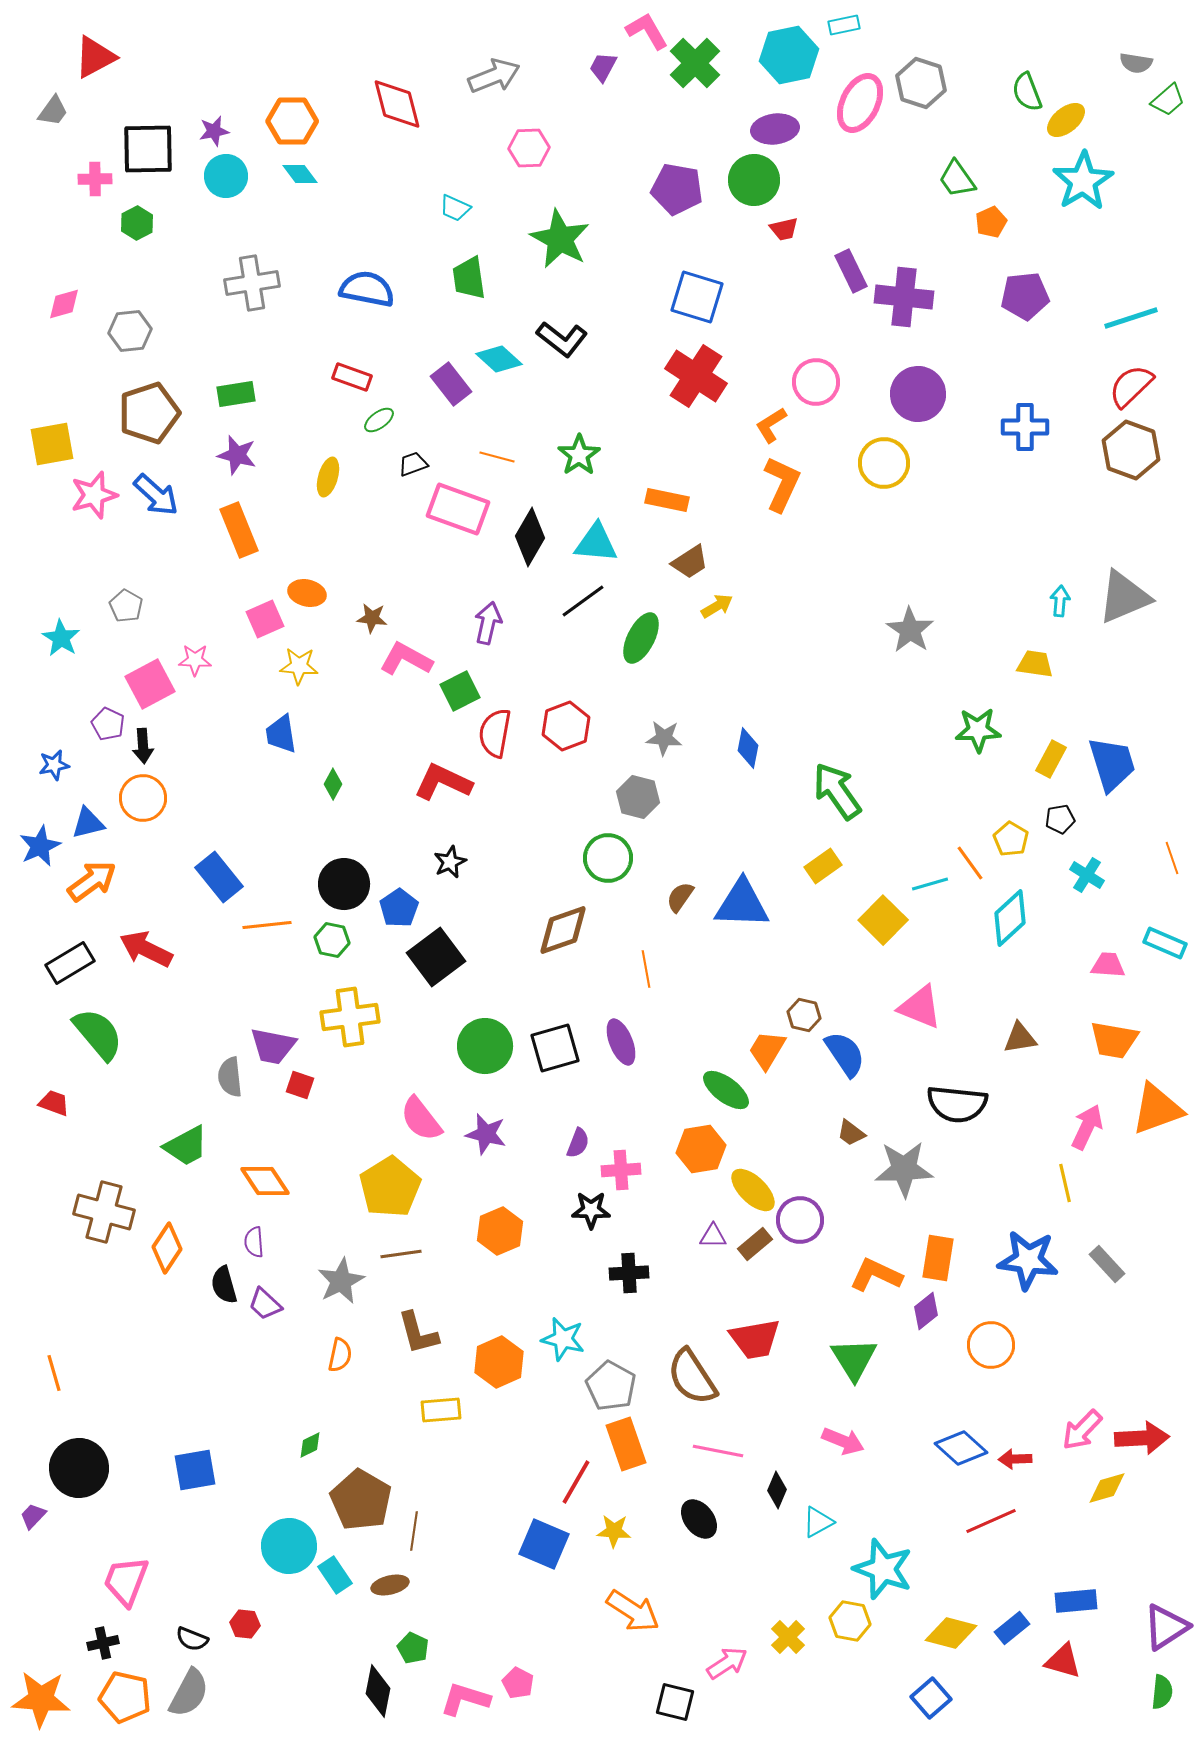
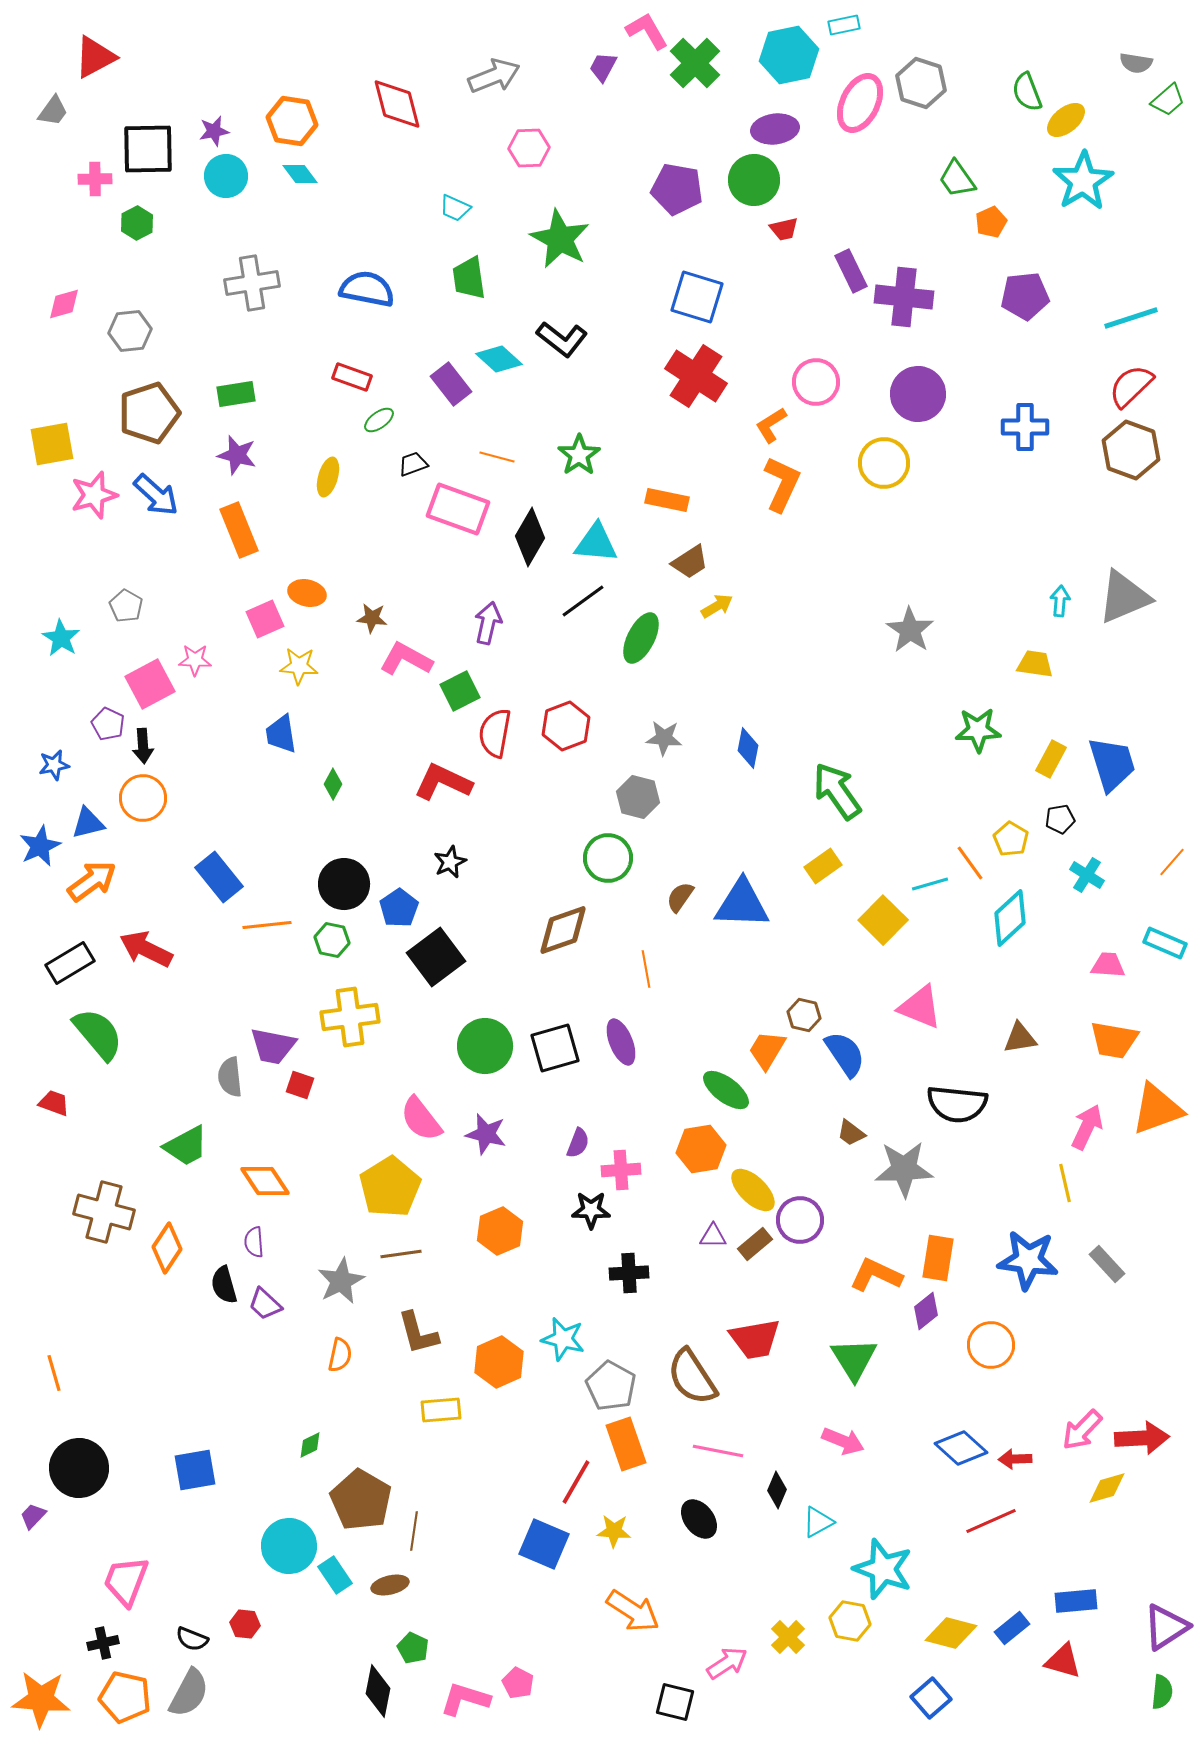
orange hexagon at (292, 121): rotated 9 degrees clockwise
orange line at (1172, 858): moved 4 px down; rotated 60 degrees clockwise
